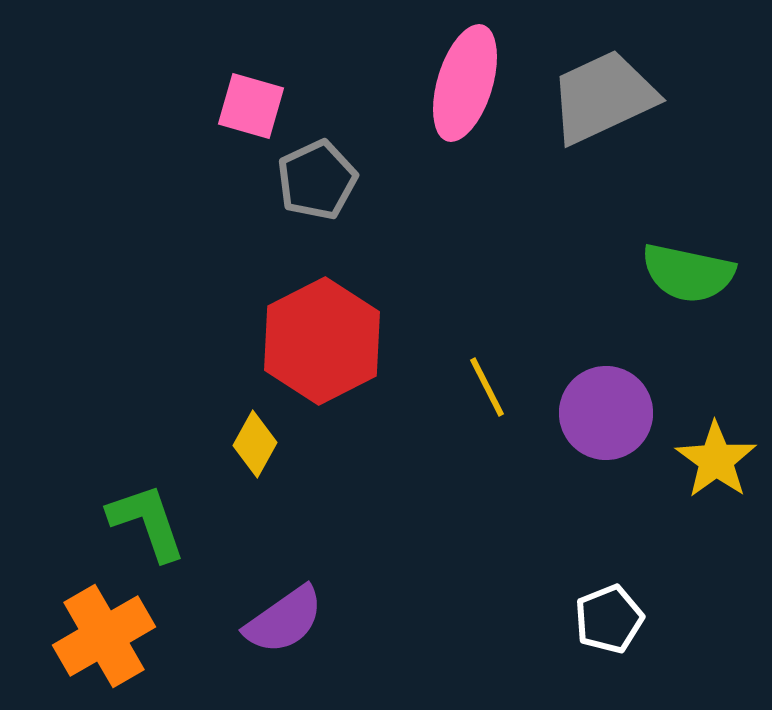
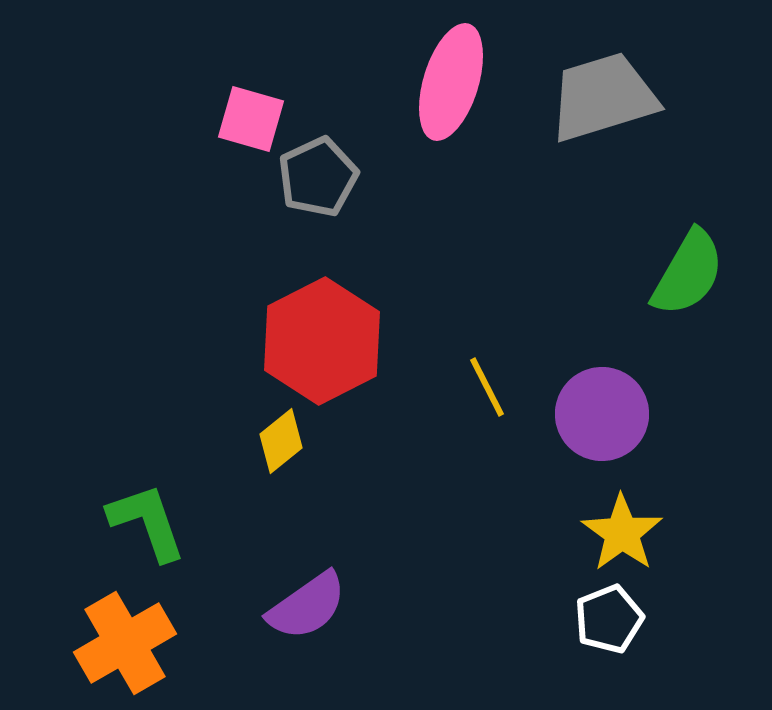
pink ellipse: moved 14 px left, 1 px up
gray trapezoid: rotated 8 degrees clockwise
pink square: moved 13 px down
gray pentagon: moved 1 px right, 3 px up
green semicircle: rotated 72 degrees counterclockwise
purple circle: moved 4 px left, 1 px down
yellow diamond: moved 26 px right, 3 px up; rotated 22 degrees clockwise
yellow star: moved 94 px left, 73 px down
purple semicircle: moved 23 px right, 14 px up
orange cross: moved 21 px right, 7 px down
